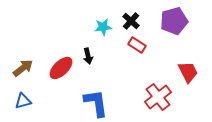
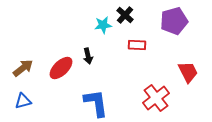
black cross: moved 6 px left, 6 px up
cyan star: moved 2 px up
red rectangle: rotated 30 degrees counterclockwise
red cross: moved 2 px left, 1 px down
